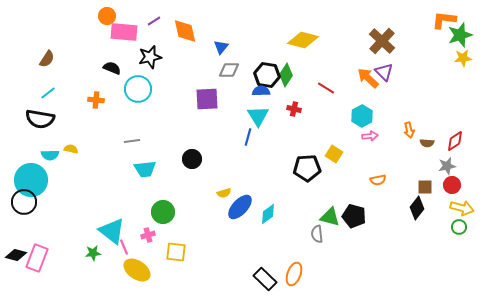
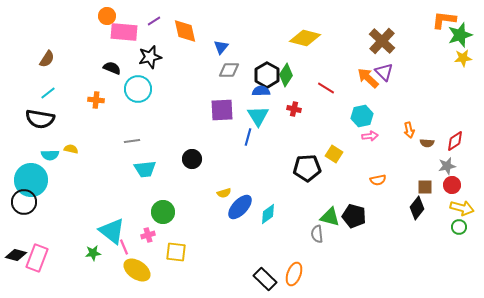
yellow diamond at (303, 40): moved 2 px right, 2 px up
black hexagon at (267, 75): rotated 20 degrees clockwise
purple square at (207, 99): moved 15 px right, 11 px down
cyan hexagon at (362, 116): rotated 15 degrees clockwise
